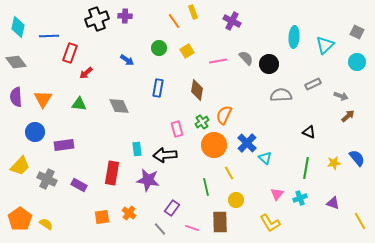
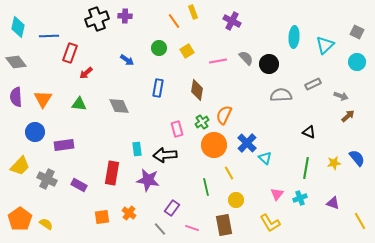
brown rectangle at (220, 222): moved 4 px right, 3 px down; rotated 10 degrees counterclockwise
